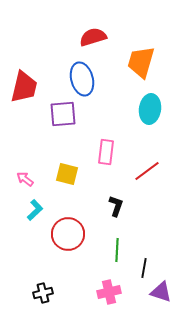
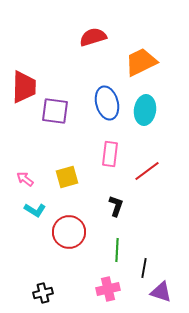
orange trapezoid: rotated 48 degrees clockwise
blue ellipse: moved 25 px right, 24 px down
red trapezoid: rotated 12 degrees counterclockwise
cyan ellipse: moved 5 px left, 1 px down
purple square: moved 8 px left, 3 px up; rotated 12 degrees clockwise
pink rectangle: moved 4 px right, 2 px down
yellow square: moved 3 px down; rotated 30 degrees counterclockwise
cyan L-shape: rotated 75 degrees clockwise
red circle: moved 1 px right, 2 px up
pink cross: moved 1 px left, 3 px up
